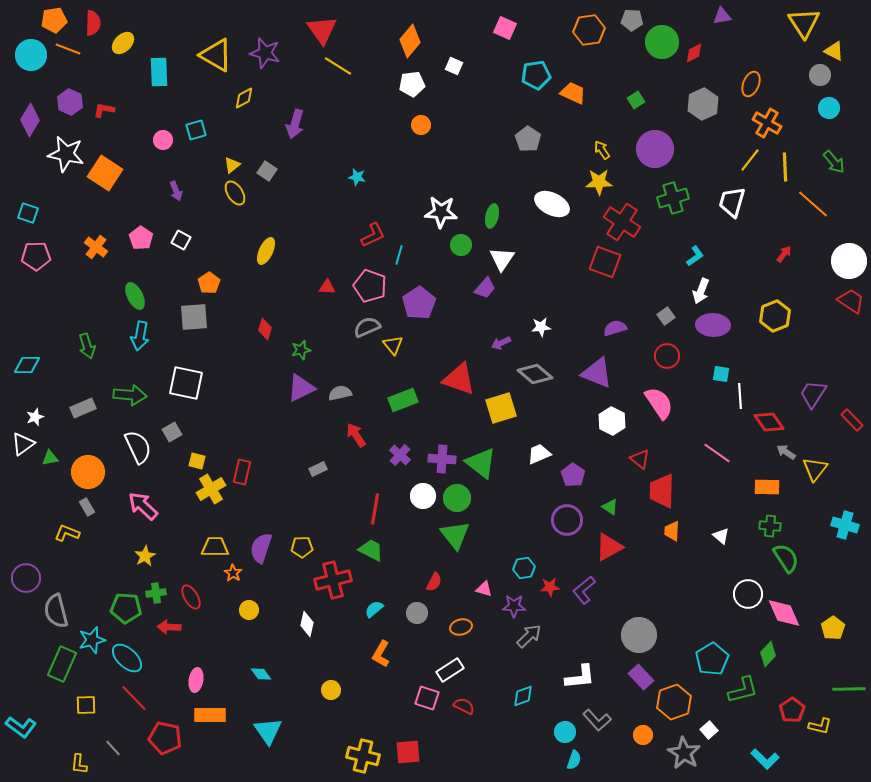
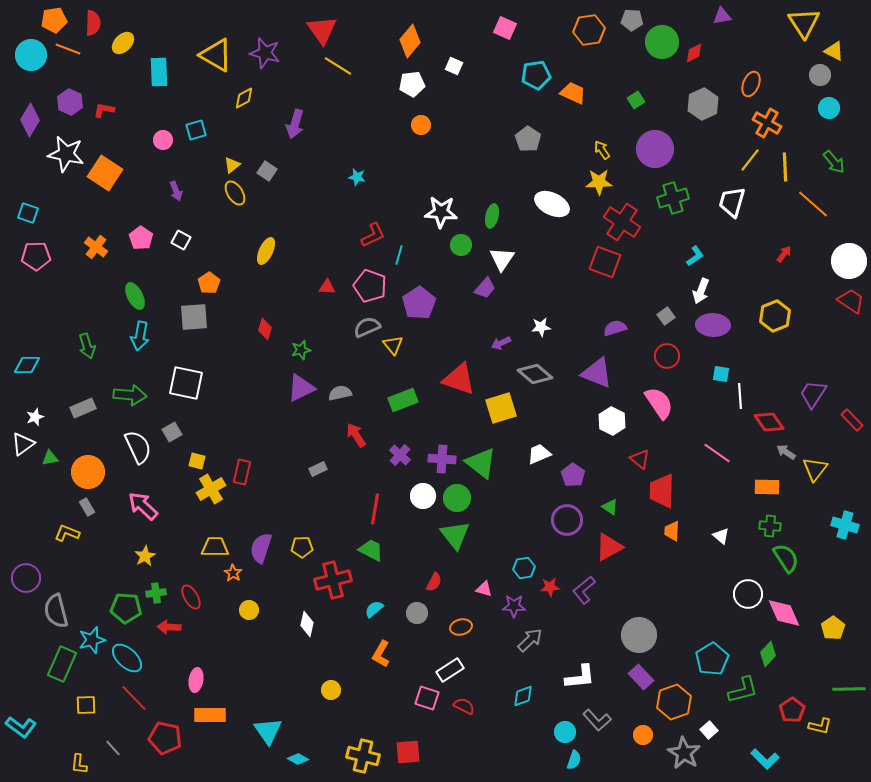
gray arrow at (529, 636): moved 1 px right, 4 px down
cyan diamond at (261, 674): moved 37 px right, 85 px down; rotated 25 degrees counterclockwise
